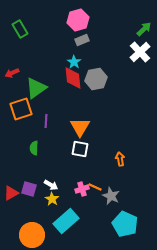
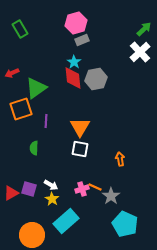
pink hexagon: moved 2 px left, 3 px down
gray star: rotated 12 degrees clockwise
